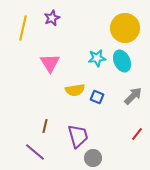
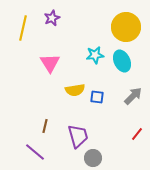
yellow circle: moved 1 px right, 1 px up
cyan star: moved 2 px left, 3 px up
blue square: rotated 16 degrees counterclockwise
